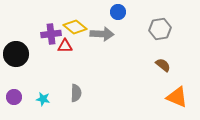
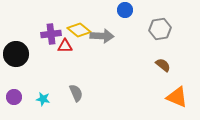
blue circle: moved 7 px right, 2 px up
yellow diamond: moved 4 px right, 3 px down
gray arrow: moved 2 px down
gray semicircle: rotated 24 degrees counterclockwise
